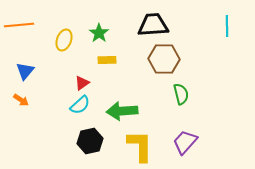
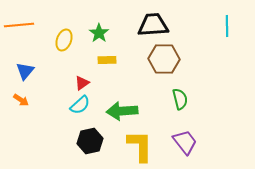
green semicircle: moved 1 px left, 5 px down
purple trapezoid: rotated 100 degrees clockwise
